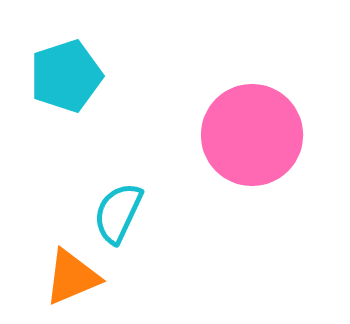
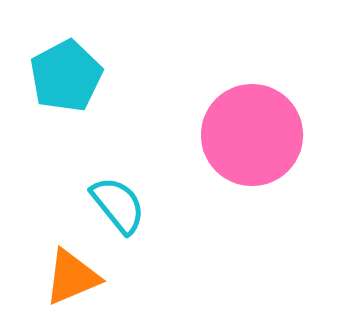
cyan pentagon: rotated 10 degrees counterclockwise
cyan semicircle: moved 8 px up; rotated 116 degrees clockwise
